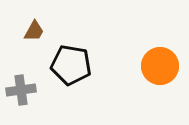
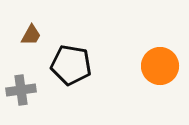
brown trapezoid: moved 3 px left, 4 px down
